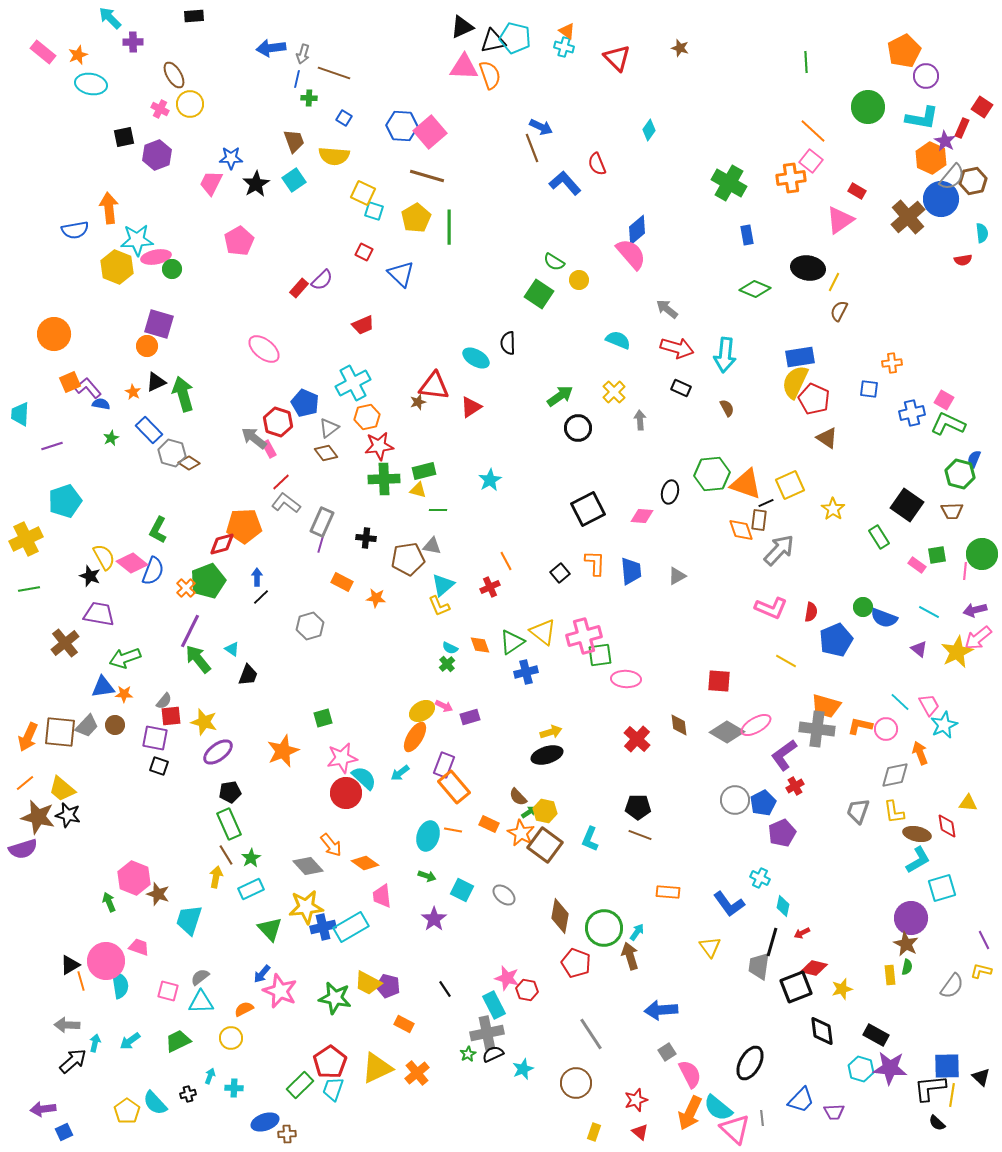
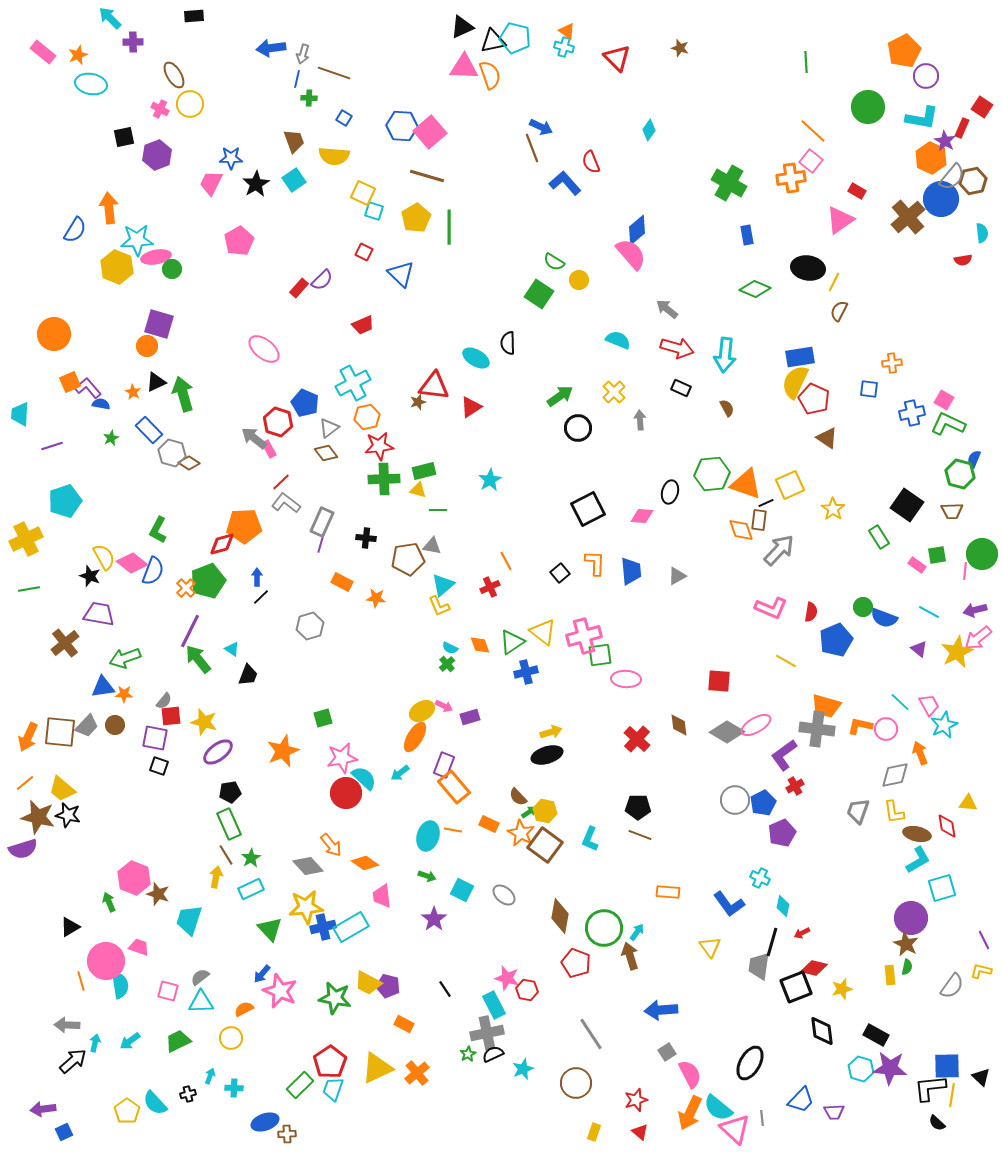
red semicircle at (597, 164): moved 6 px left, 2 px up
blue semicircle at (75, 230): rotated 48 degrees counterclockwise
black triangle at (70, 965): moved 38 px up
